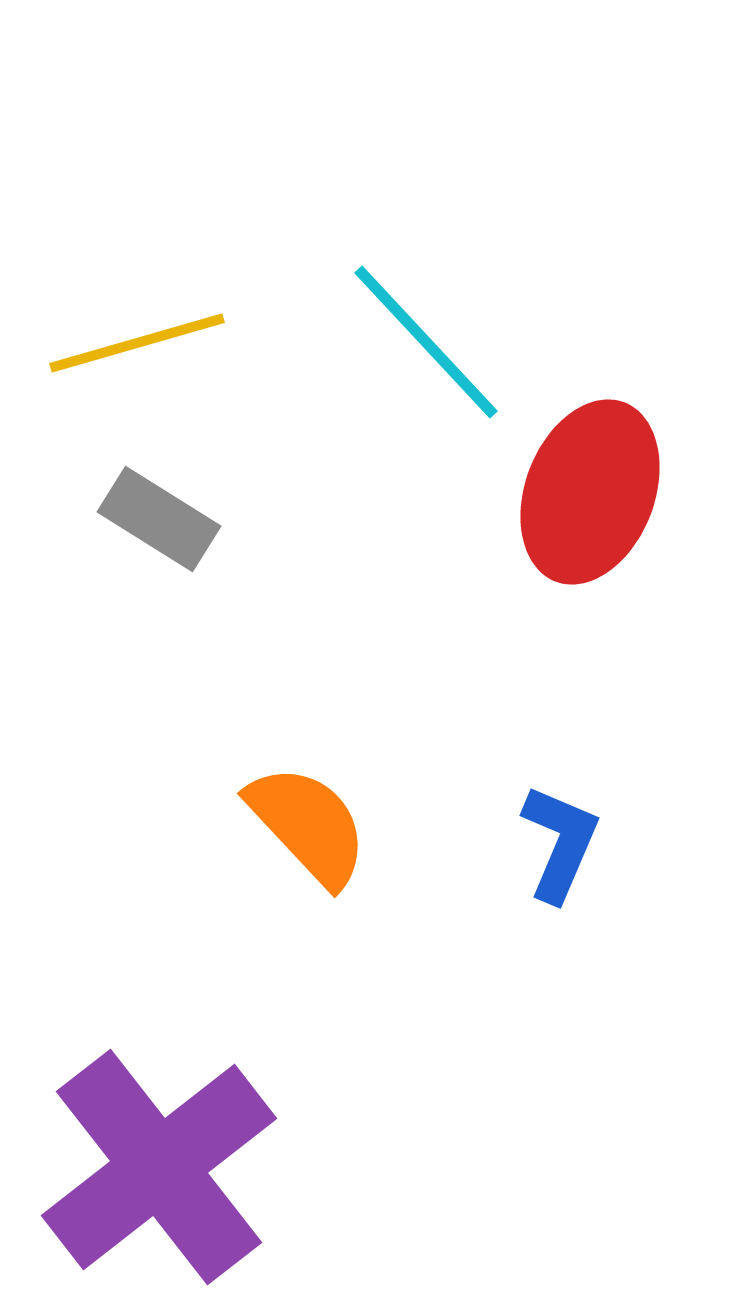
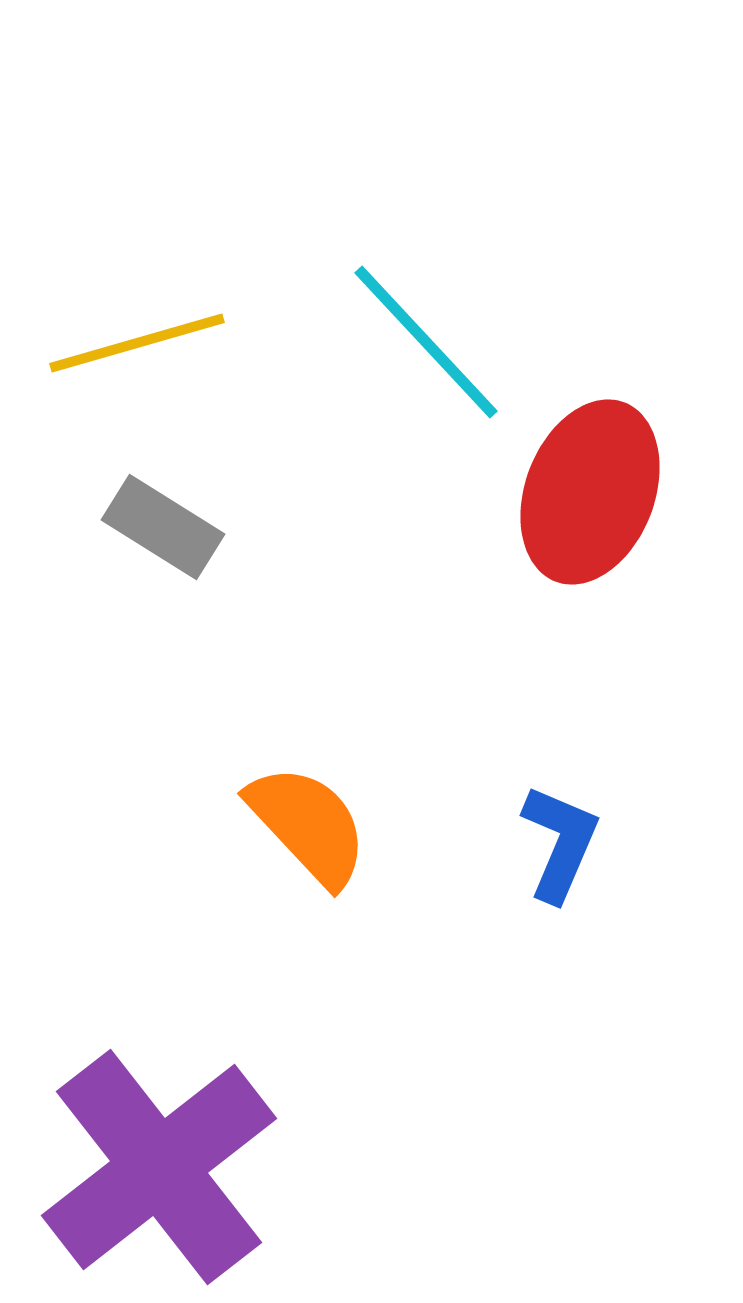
gray rectangle: moved 4 px right, 8 px down
